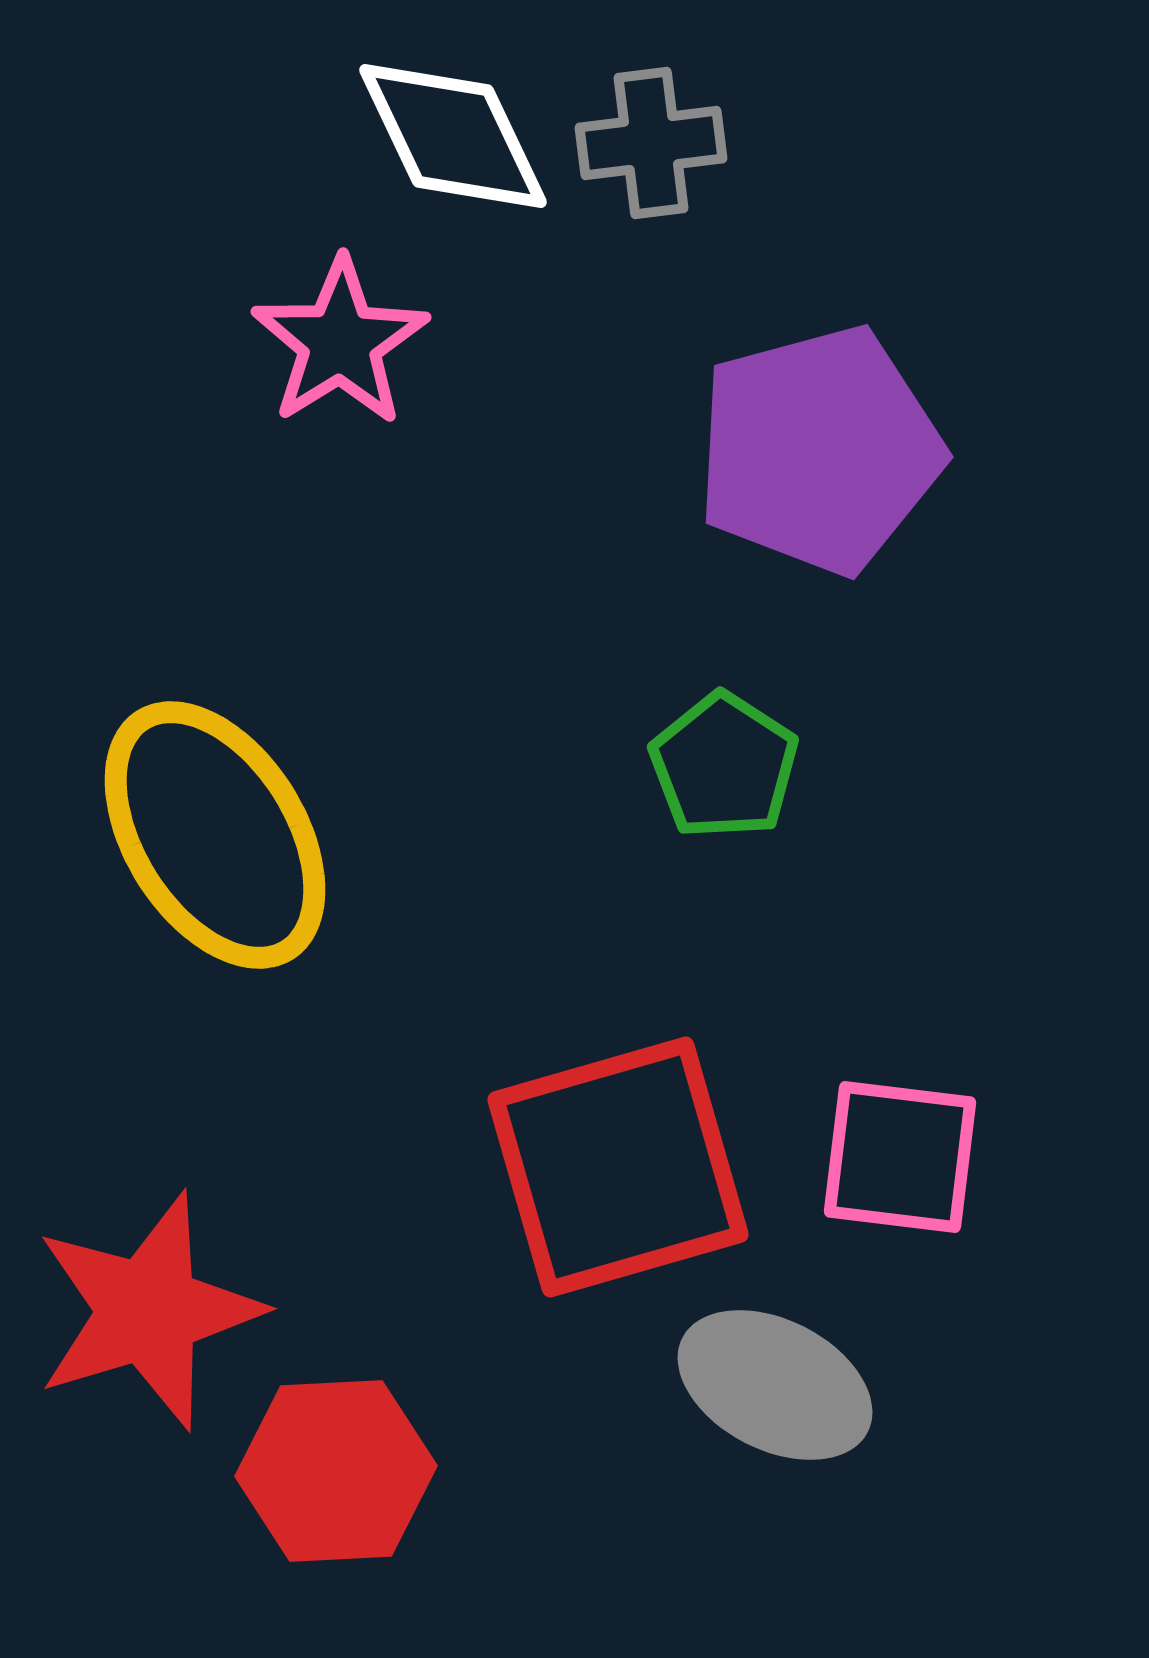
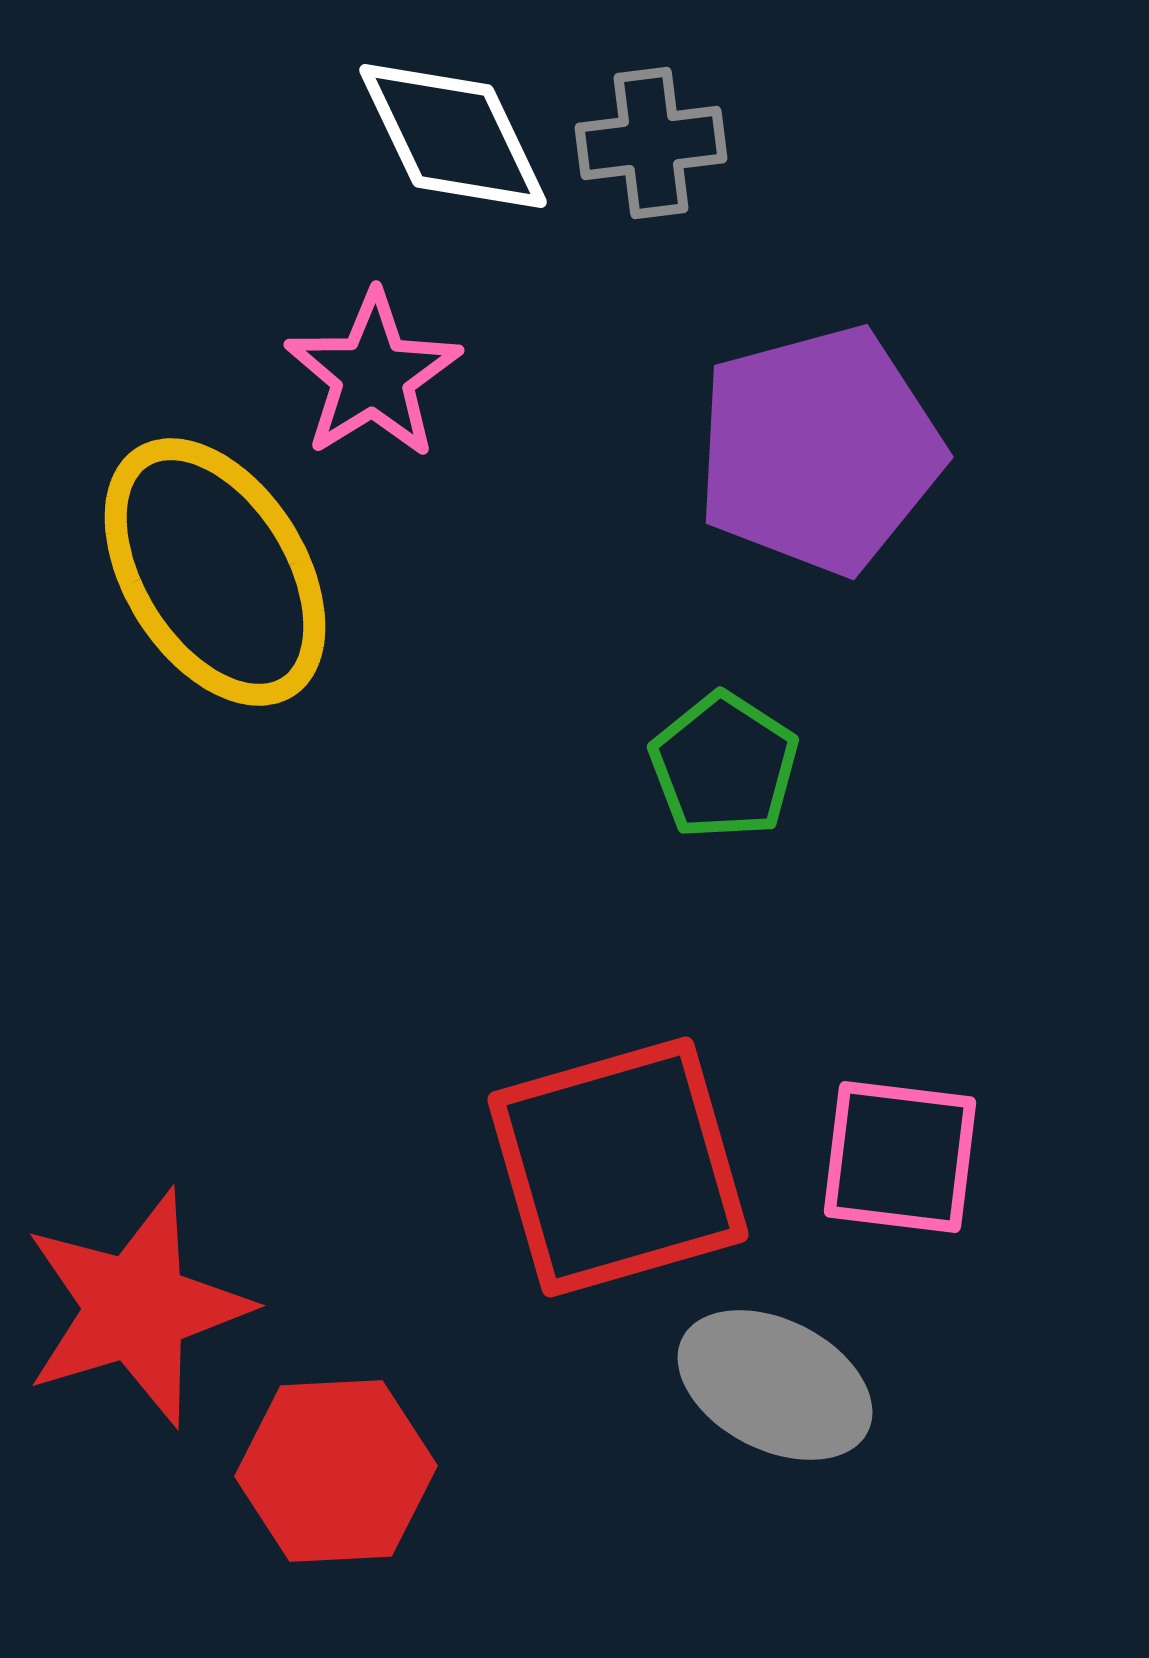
pink star: moved 33 px right, 33 px down
yellow ellipse: moved 263 px up
red star: moved 12 px left, 3 px up
